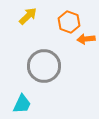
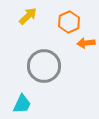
orange hexagon: rotated 15 degrees clockwise
orange arrow: moved 4 px down
